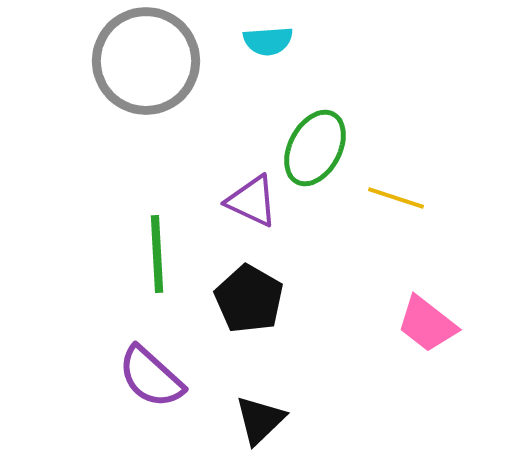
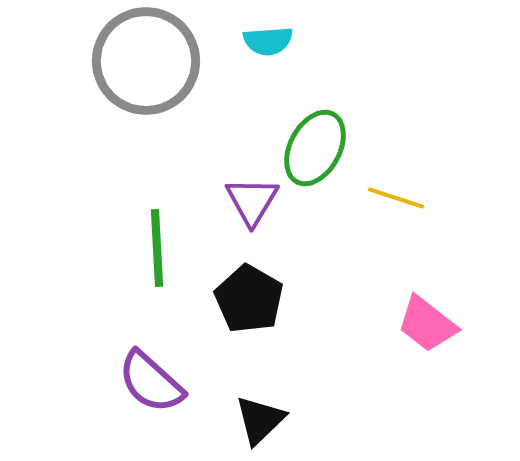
purple triangle: rotated 36 degrees clockwise
green line: moved 6 px up
purple semicircle: moved 5 px down
